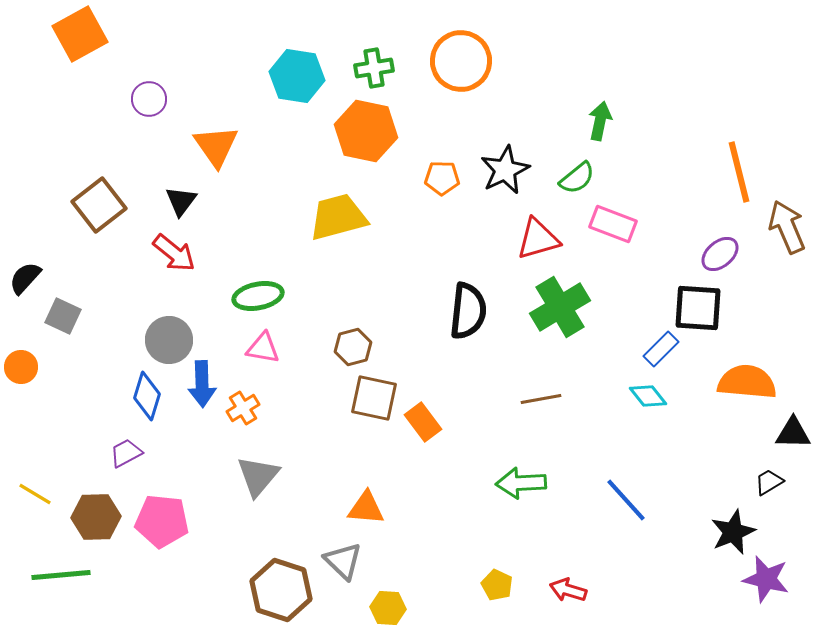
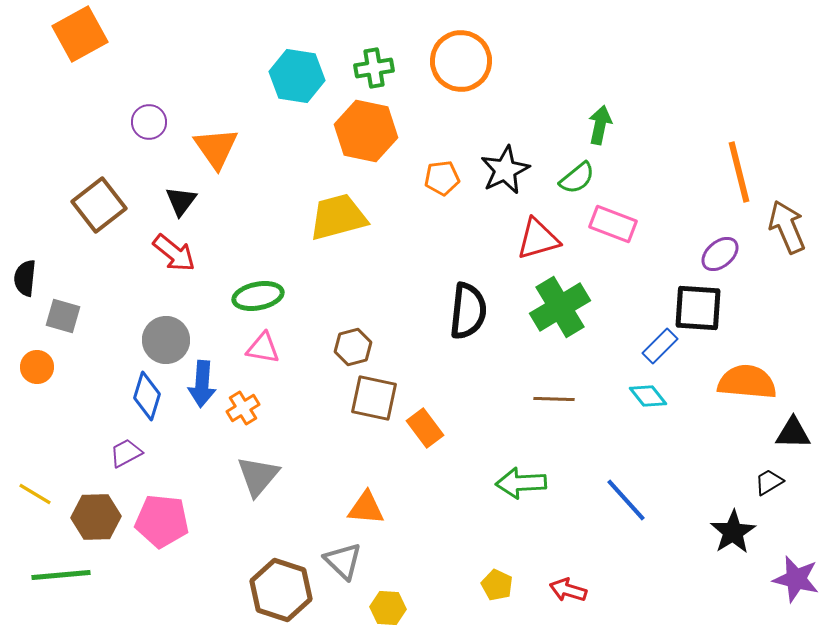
purple circle at (149, 99): moved 23 px down
green arrow at (600, 121): moved 4 px down
orange triangle at (216, 146): moved 2 px down
orange pentagon at (442, 178): rotated 8 degrees counterclockwise
black semicircle at (25, 278): rotated 36 degrees counterclockwise
gray square at (63, 316): rotated 9 degrees counterclockwise
gray circle at (169, 340): moved 3 px left
blue rectangle at (661, 349): moved 1 px left, 3 px up
orange circle at (21, 367): moved 16 px right
blue arrow at (202, 384): rotated 6 degrees clockwise
brown line at (541, 399): moved 13 px right; rotated 12 degrees clockwise
orange rectangle at (423, 422): moved 2 px right, 6 px down
black star at (733, 532): rotated 9 degrees counterclockwise
purple star at (766, 579): moved 30 px right
